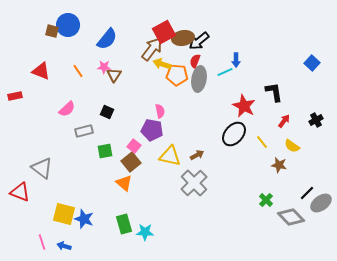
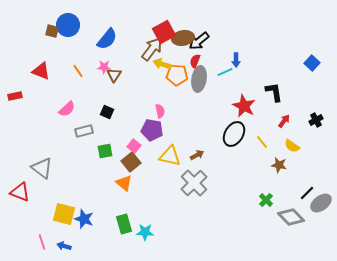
black ellipse at (234, 134): rotated 10 degrees counterclockwise
